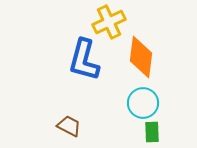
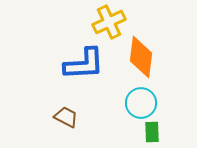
blue L-shape: moved 4 px down; rotated 108 degrees counterclockwise
cyan circle: moved 2 px left
brown trapezoid: moved 3 px left, 9 px up
